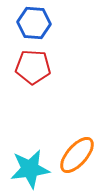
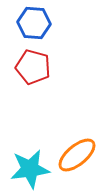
red pentagon: rotated 12 degrees clockwise
orange ellipse: rotated 9 degrees clockwise
